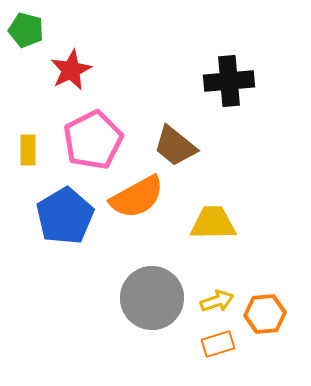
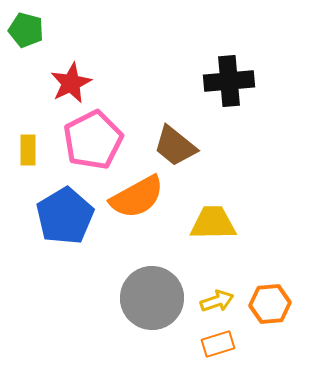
red star: moved 13 px down
orange hexagon: moved 5 px right, 10 px up
